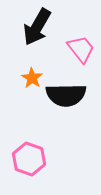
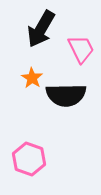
black arrow: moved 4 px right, 2 px down
pink trapezoid: rotated 12 degrees clockwise
